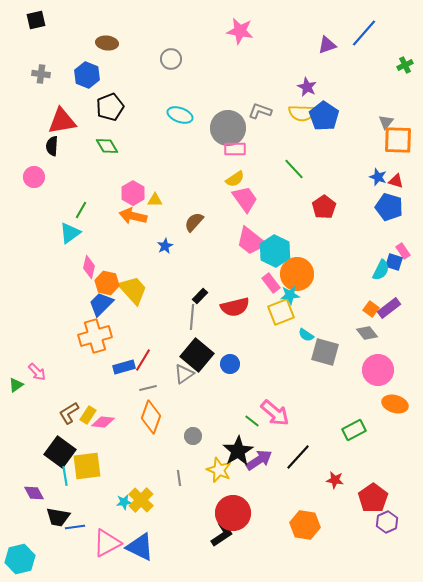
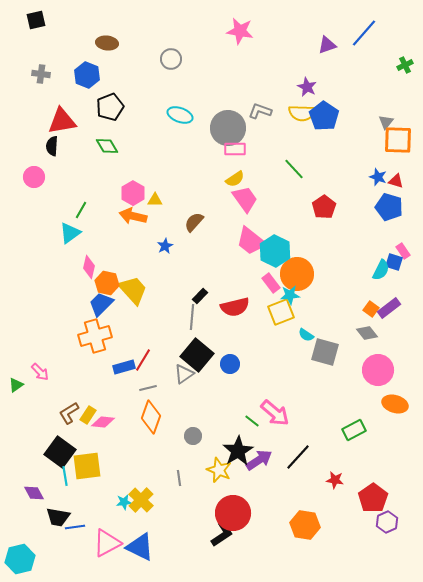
pink arrow at (37, 372): moved 3 px right
